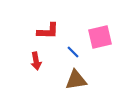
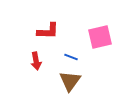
blue line: moved 2 px left, 5 px down; rotated 24 degrees counterclockwise
brown triangle: moved 6 px left, 1 px down; rotated 45 degrees counterclockwise
